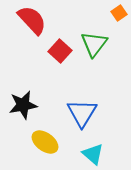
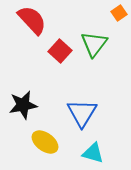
cyan triangle: moved 1 px up; rotated 25 degrees counterclockwise
